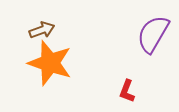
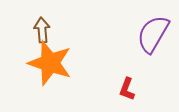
brown arrow: rotated 75 degrees counterclockwise
red L-shape: moved 2 px up
